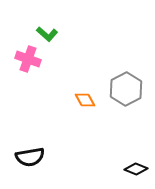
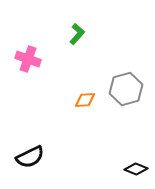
green L-shape: moved 30 px right; rotated 90 degrees counterclockwise
gray hexagon: rotated 12 degrees clockwise
orange diamond: rotated 65 degrees counterclockwise
black semicircle: rotated 16 degrees counterclockwise
